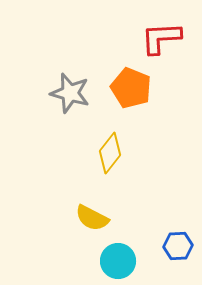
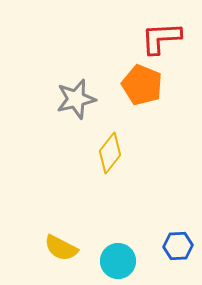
orange pentagon: moved 11 px right, 3 px up
gray star: moved 6 px right, 6 px down; rotated 30 degrees counterclockwise
yellow semicircle: moved 31 px left, 30 px down
